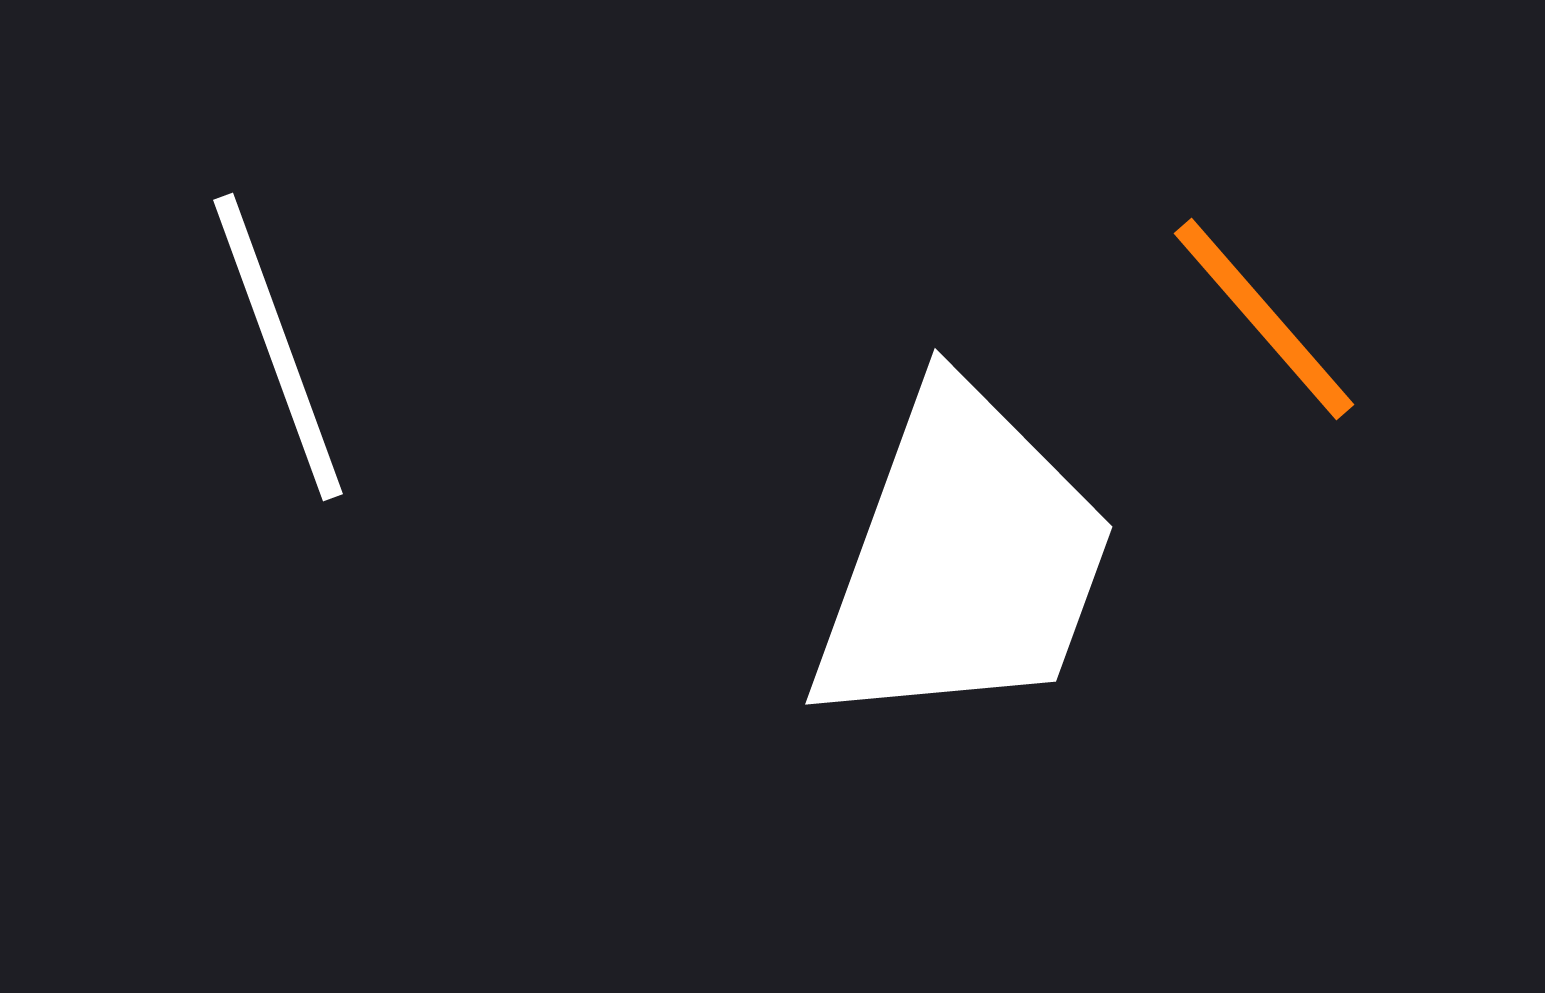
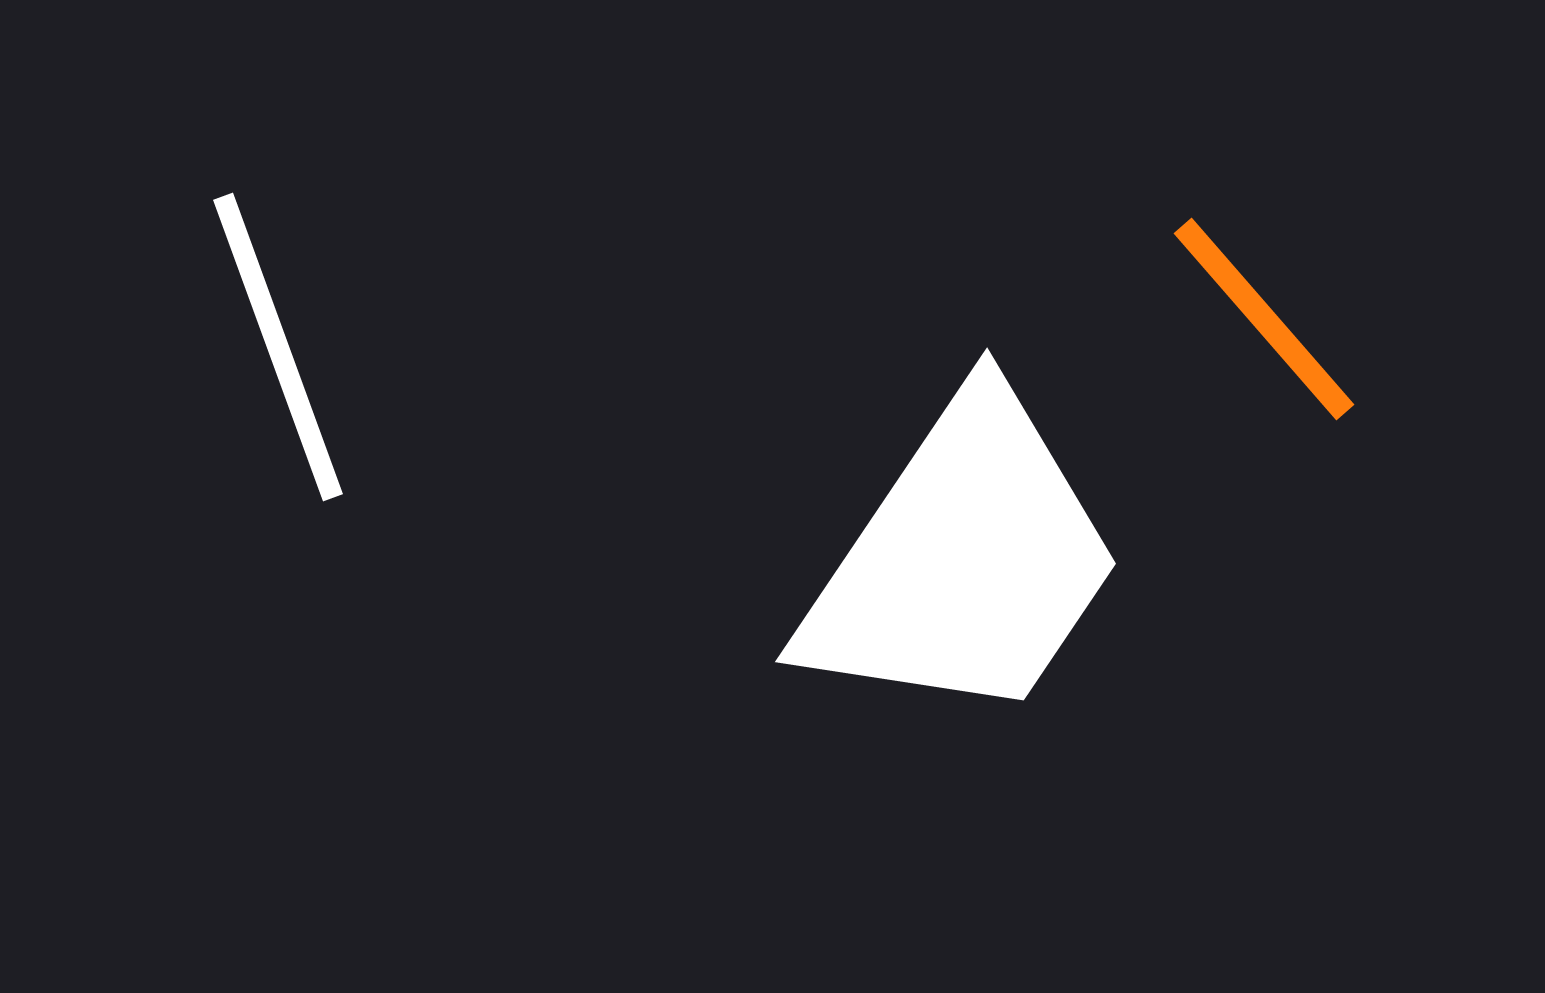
white trapezoid: rotated 14 degrees clockwise
